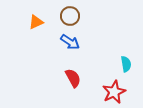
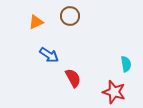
blue arrow: moved 21 px left, 13 px down
red star: rotated 30 degrees counterclockwise
